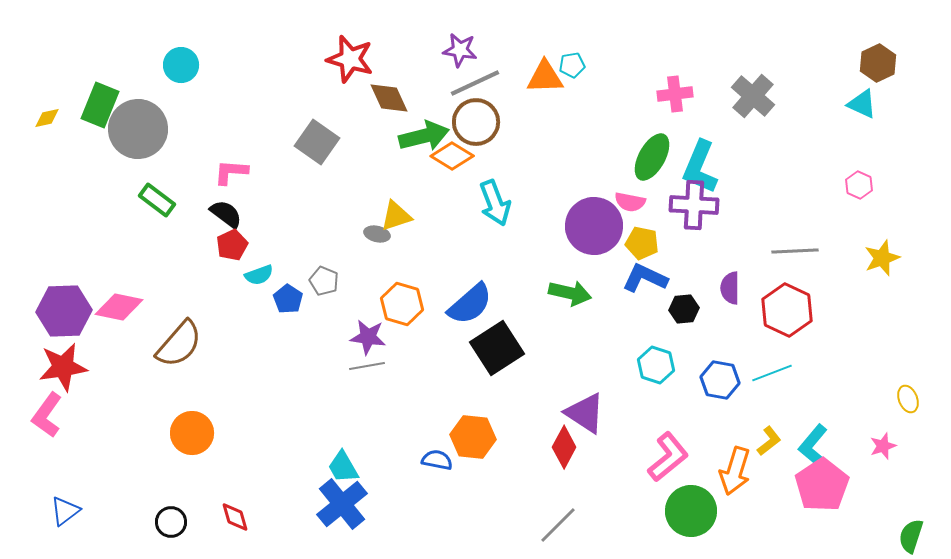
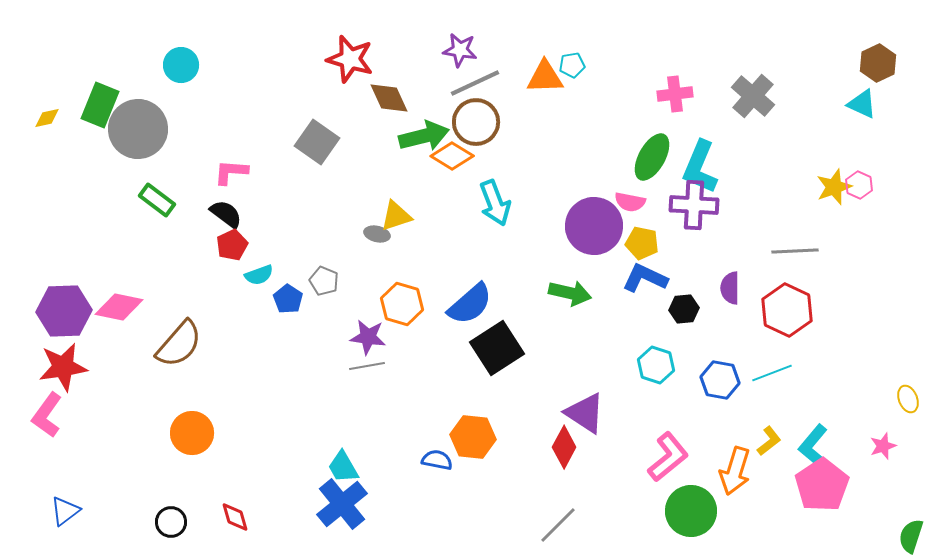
yellow star at (882, 258): moved 48 px left, 71 px up
